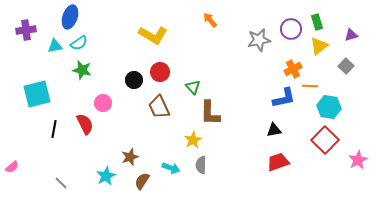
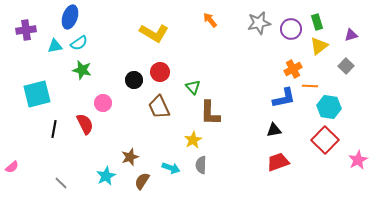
yellow L-shape: moved 1 px right, 2 px up
gray star: moved 17 px up
